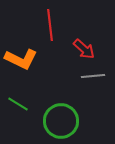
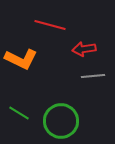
red line: rotated 68 degrees counterclockwise
red arrow: rotated 130 degrees clockwise
green line: moved 1 px right, 9 px down
